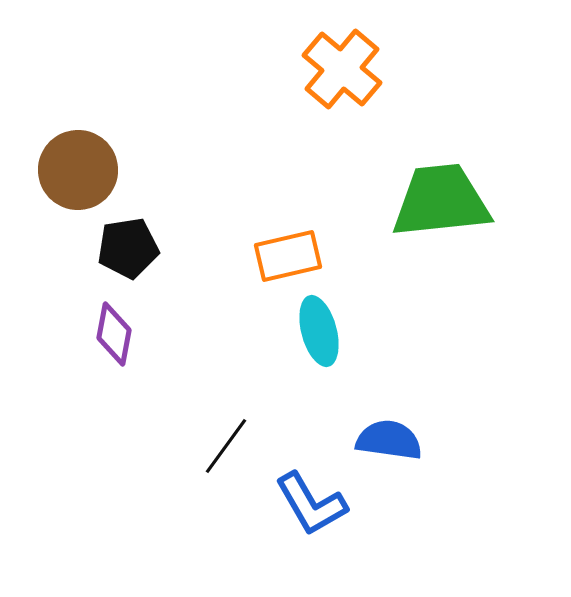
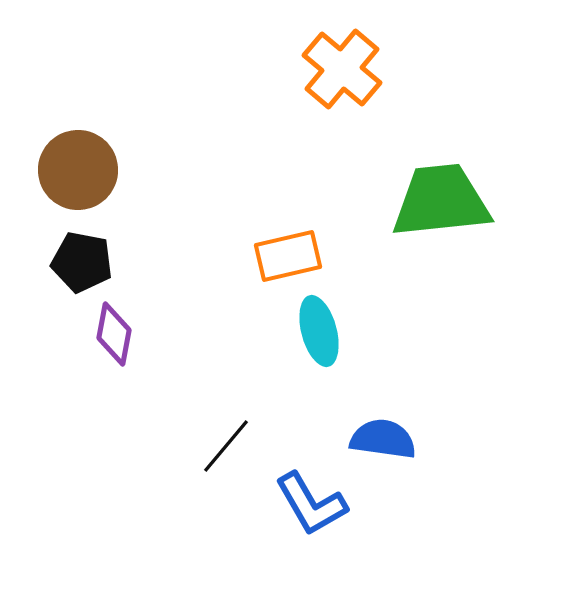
black pentagon: moved 46 px left, 14 px down; rotated 20 degrees clockwise
blue semicircle: moved 6 px left, 1 px up
black line: rotated 4 degrees clockwise
